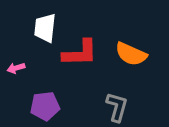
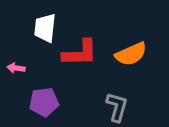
orange semicircle: rotated 48 degrees counterclockwise
pink arrow: rotated 24 degrees clockwise
purple pentagon: moved 1 px left, 4 px up
